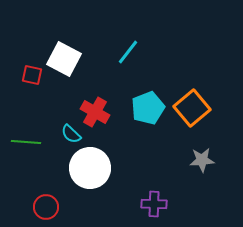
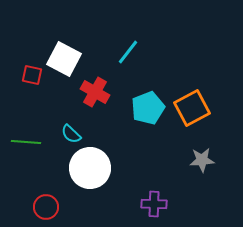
orange square: rotated 12 degrees clockwise
red cross: moved 20 px up
